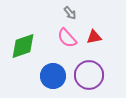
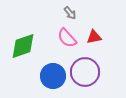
purple circle: moved 4 px left, 3 px up
